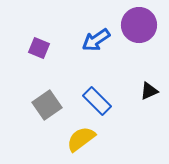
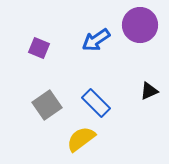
purple circle: moved 1 px right
blue rectangle: moved 1 px left, 2 px down
